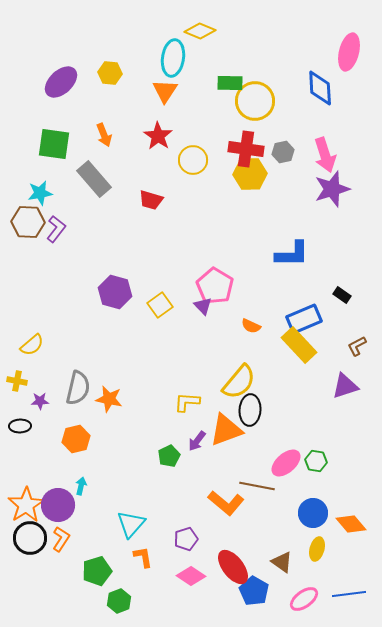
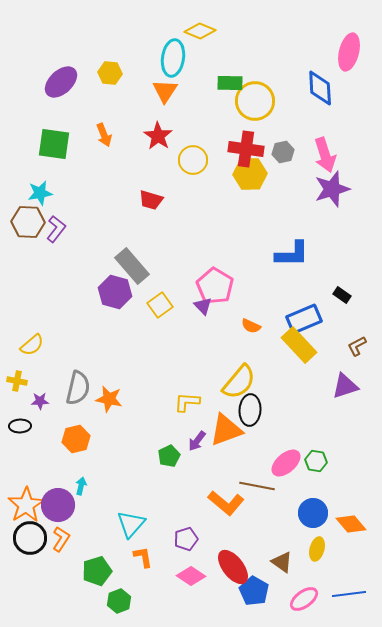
gray rectangle at (94, 179): moved 38 px right, 87 px down
